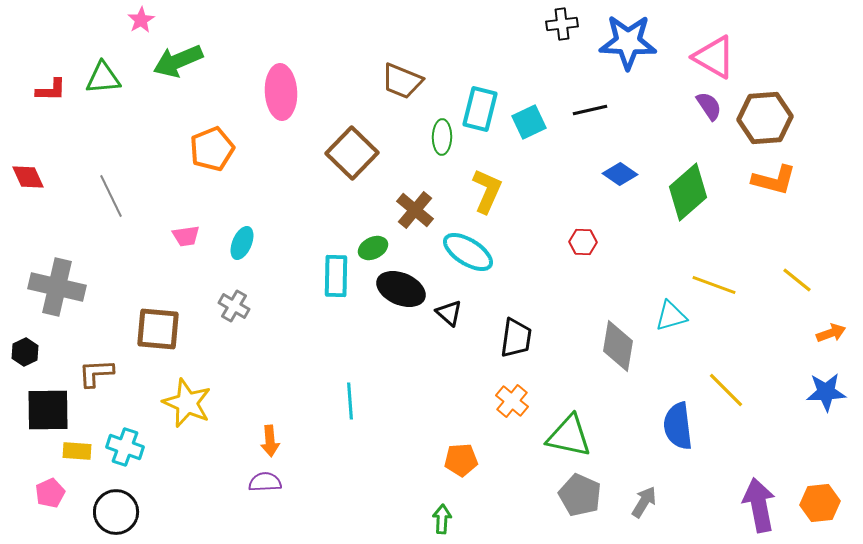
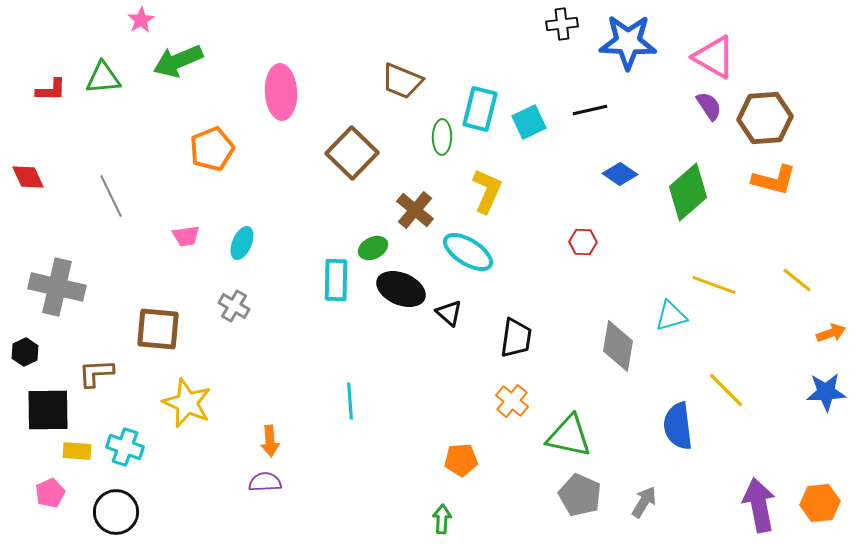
cyan rectangle at (336, 276): moved 4 px down
